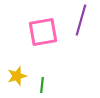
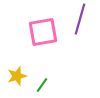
purple line: moved 1 px left, 1 px up
green line: rotated 28 degrees clockwise
